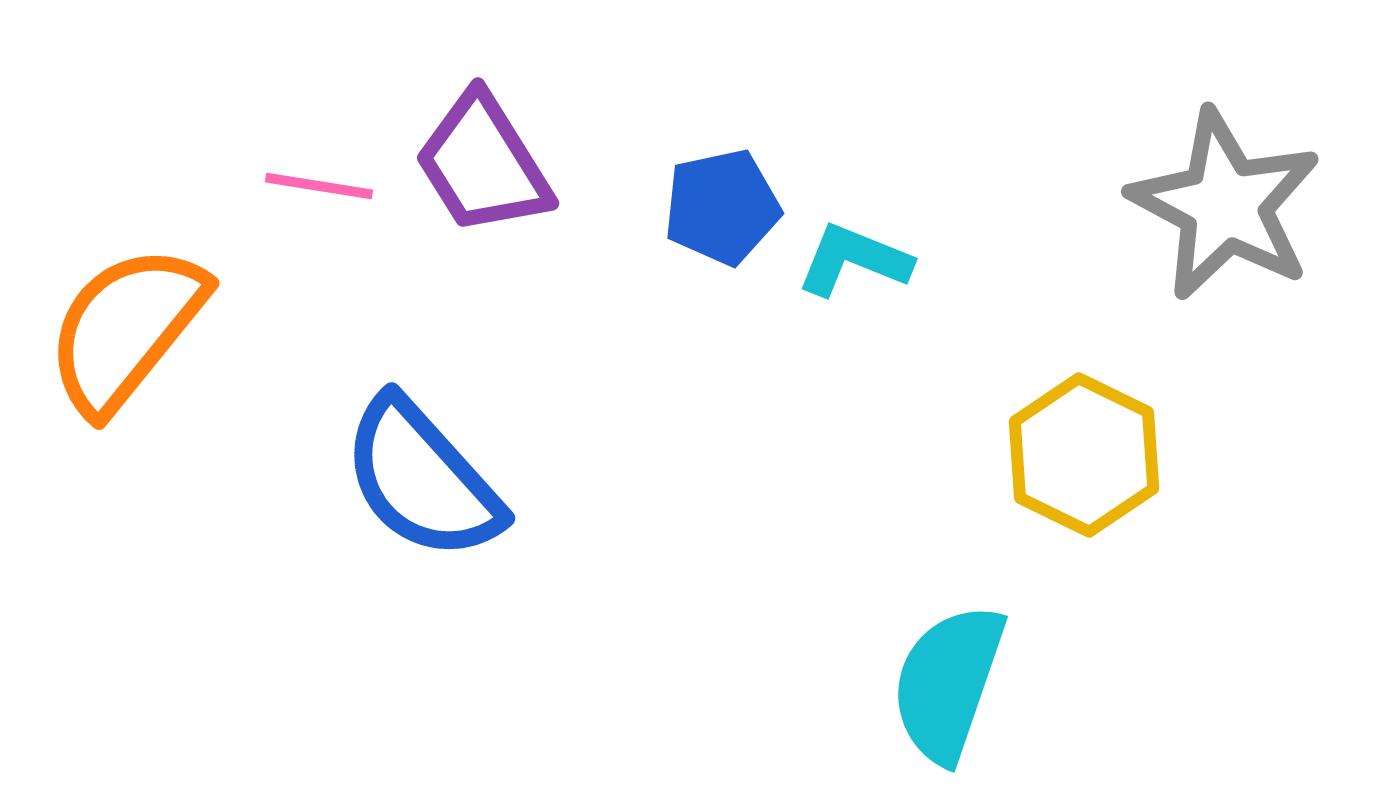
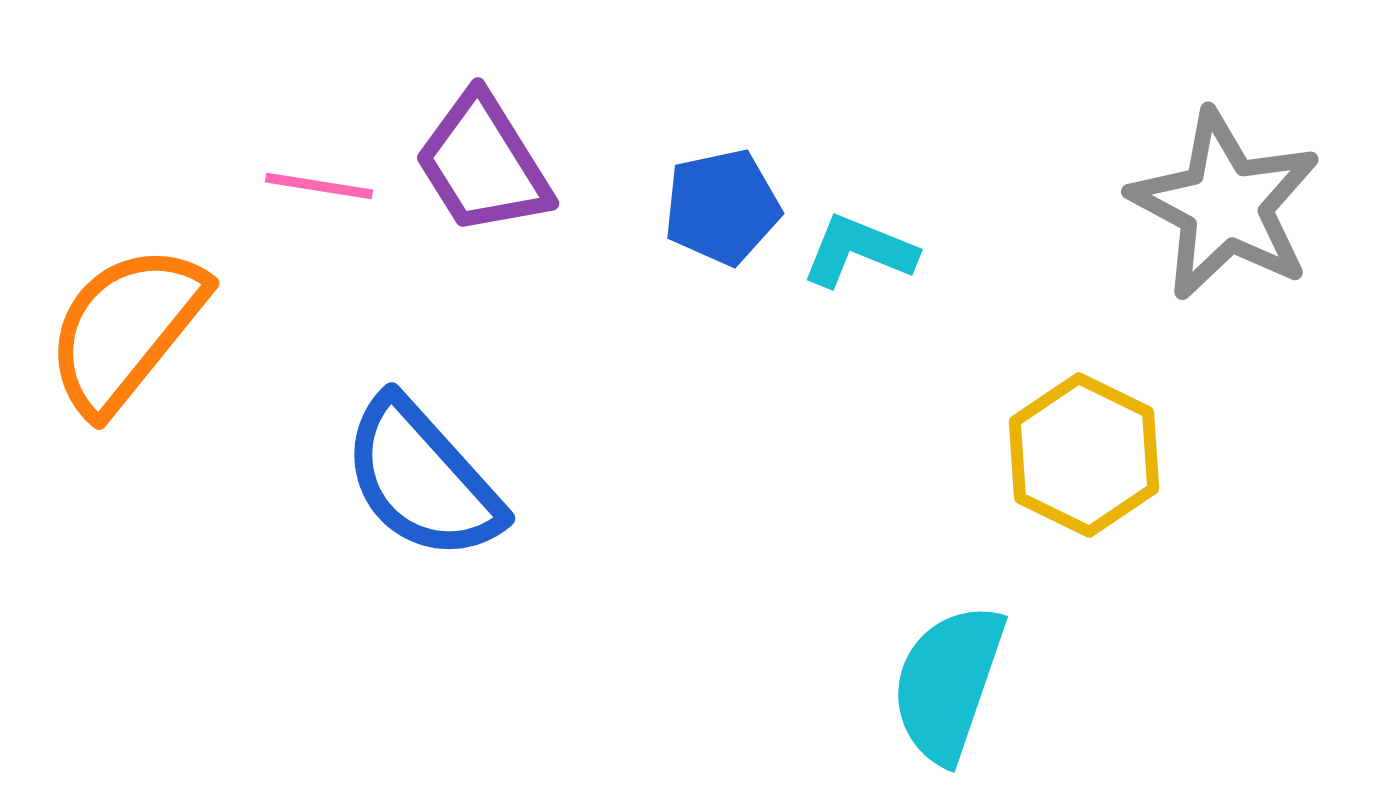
cyan L-shape: moved 5 px right, 9 px up
